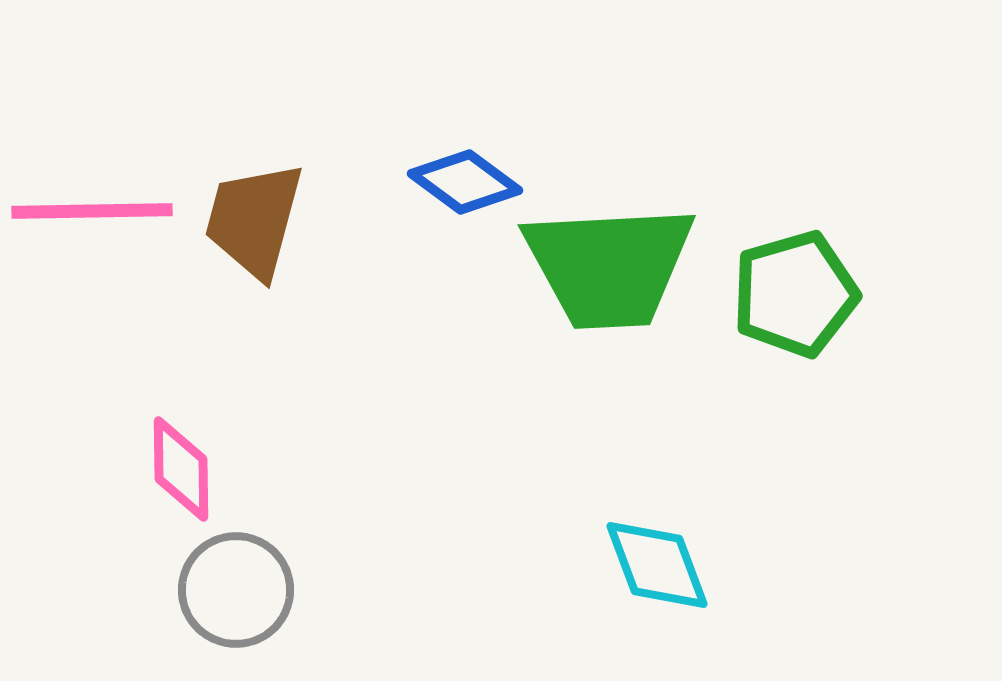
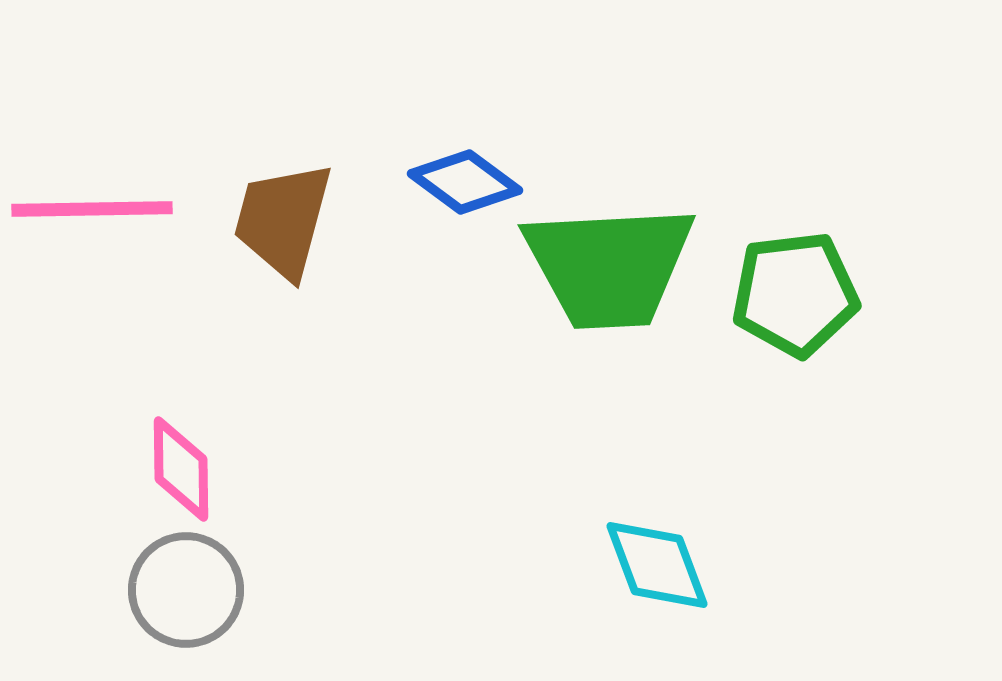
pink line: moved 2 px up
brown trapezoid: moved 29 px right
green pentagon: rotated 9 degrees clockwise
gray circle: moved 50 px left
